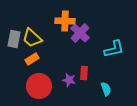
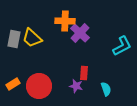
cyan L-shape: moved 8 px right, 3 px up; rotated 15 degrees counterclockwise
orange rectangle: moved 19 px left, 25 px down
purple star: moved 7 px right, 6 px down
